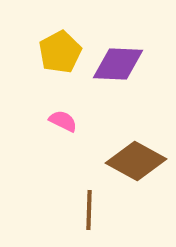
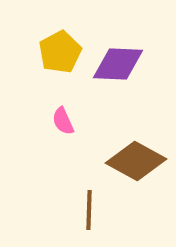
pink semicircle: rotated 140 degrees counterclockwise
